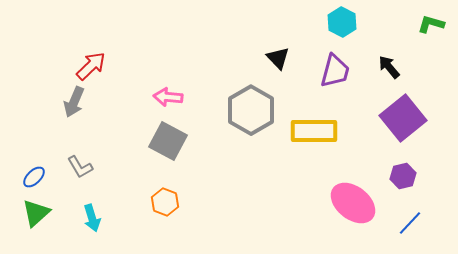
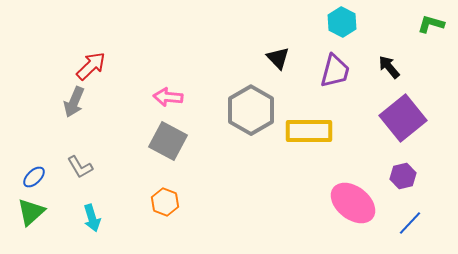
yellow rectangle: moved 5 px left
green triangle: moved 5 px left, 1 px up
